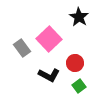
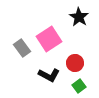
pink square: rotated 10 degrees clockwise
